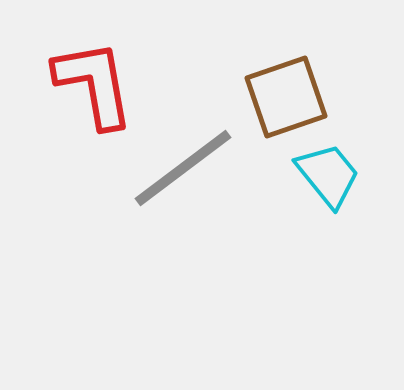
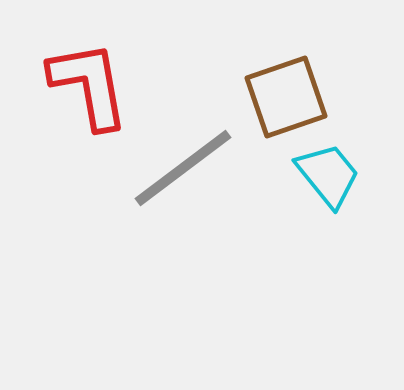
red L-shape: moved 5 px left, 1 px down
